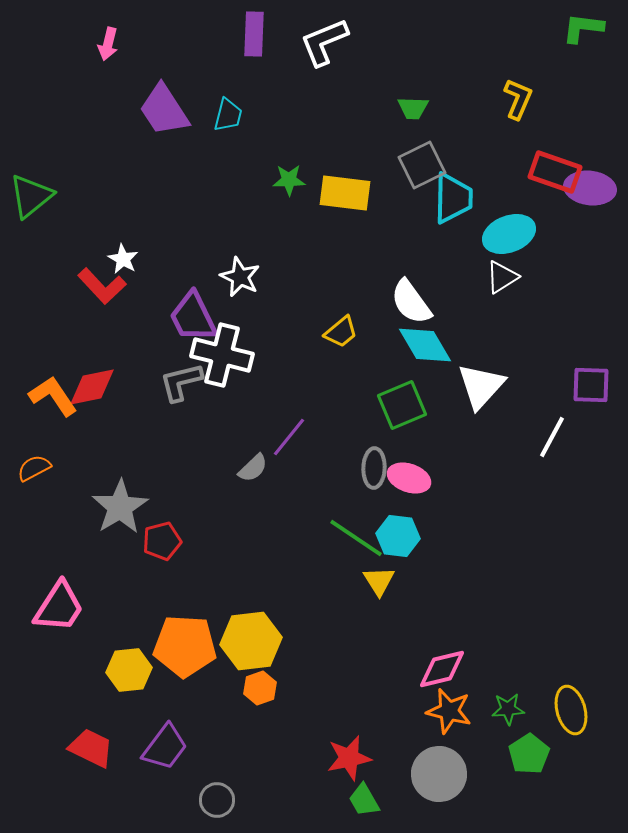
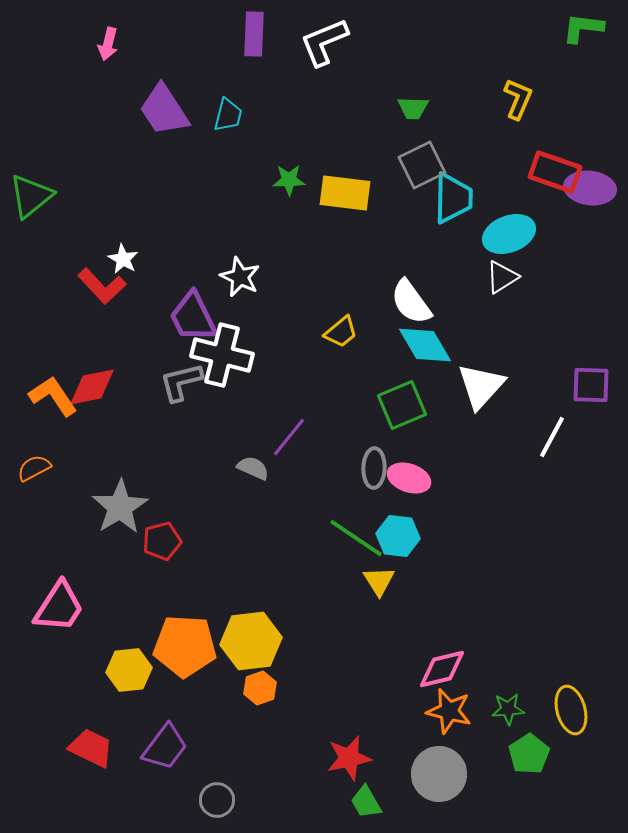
gray semicircle at (253, 468): rotated 112 degrees counterclockwise
green trapezoid at (364, 800): moved 2 px right, 2 px down
